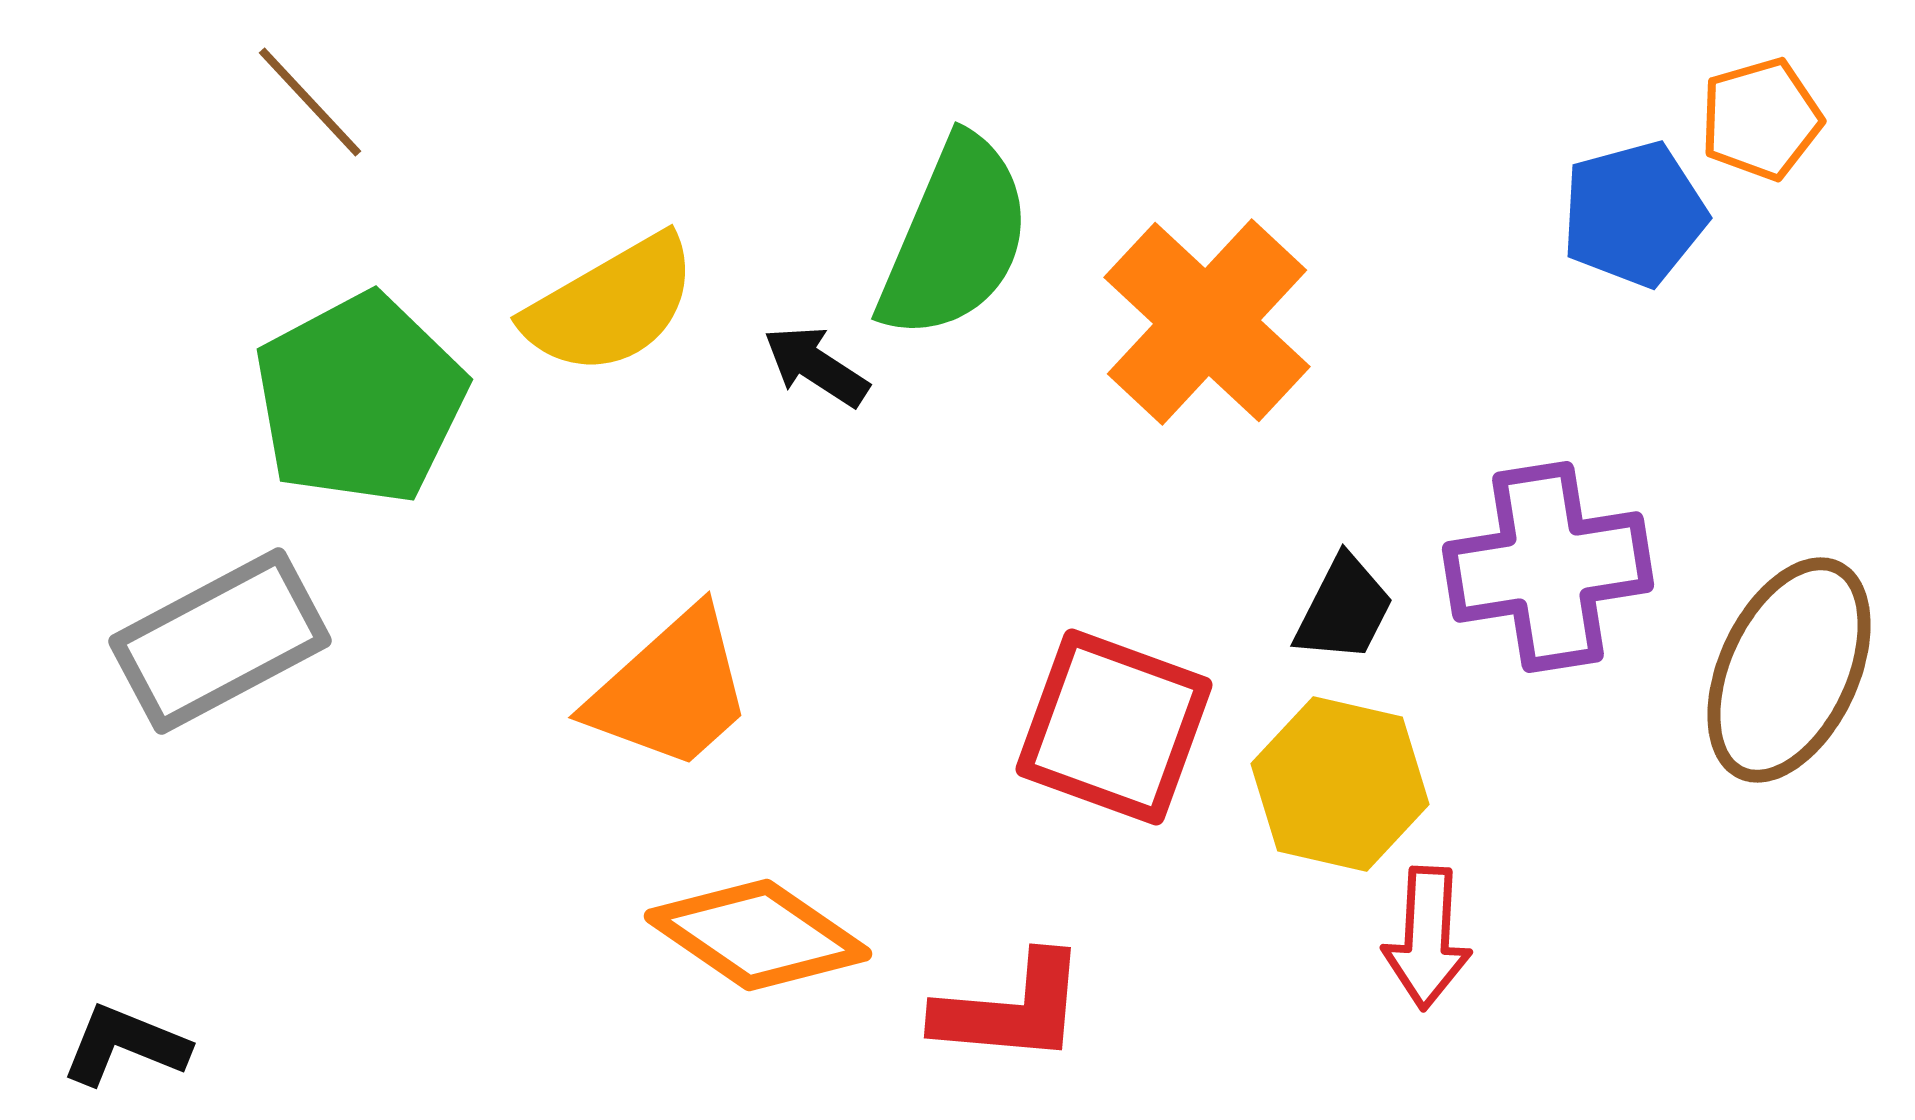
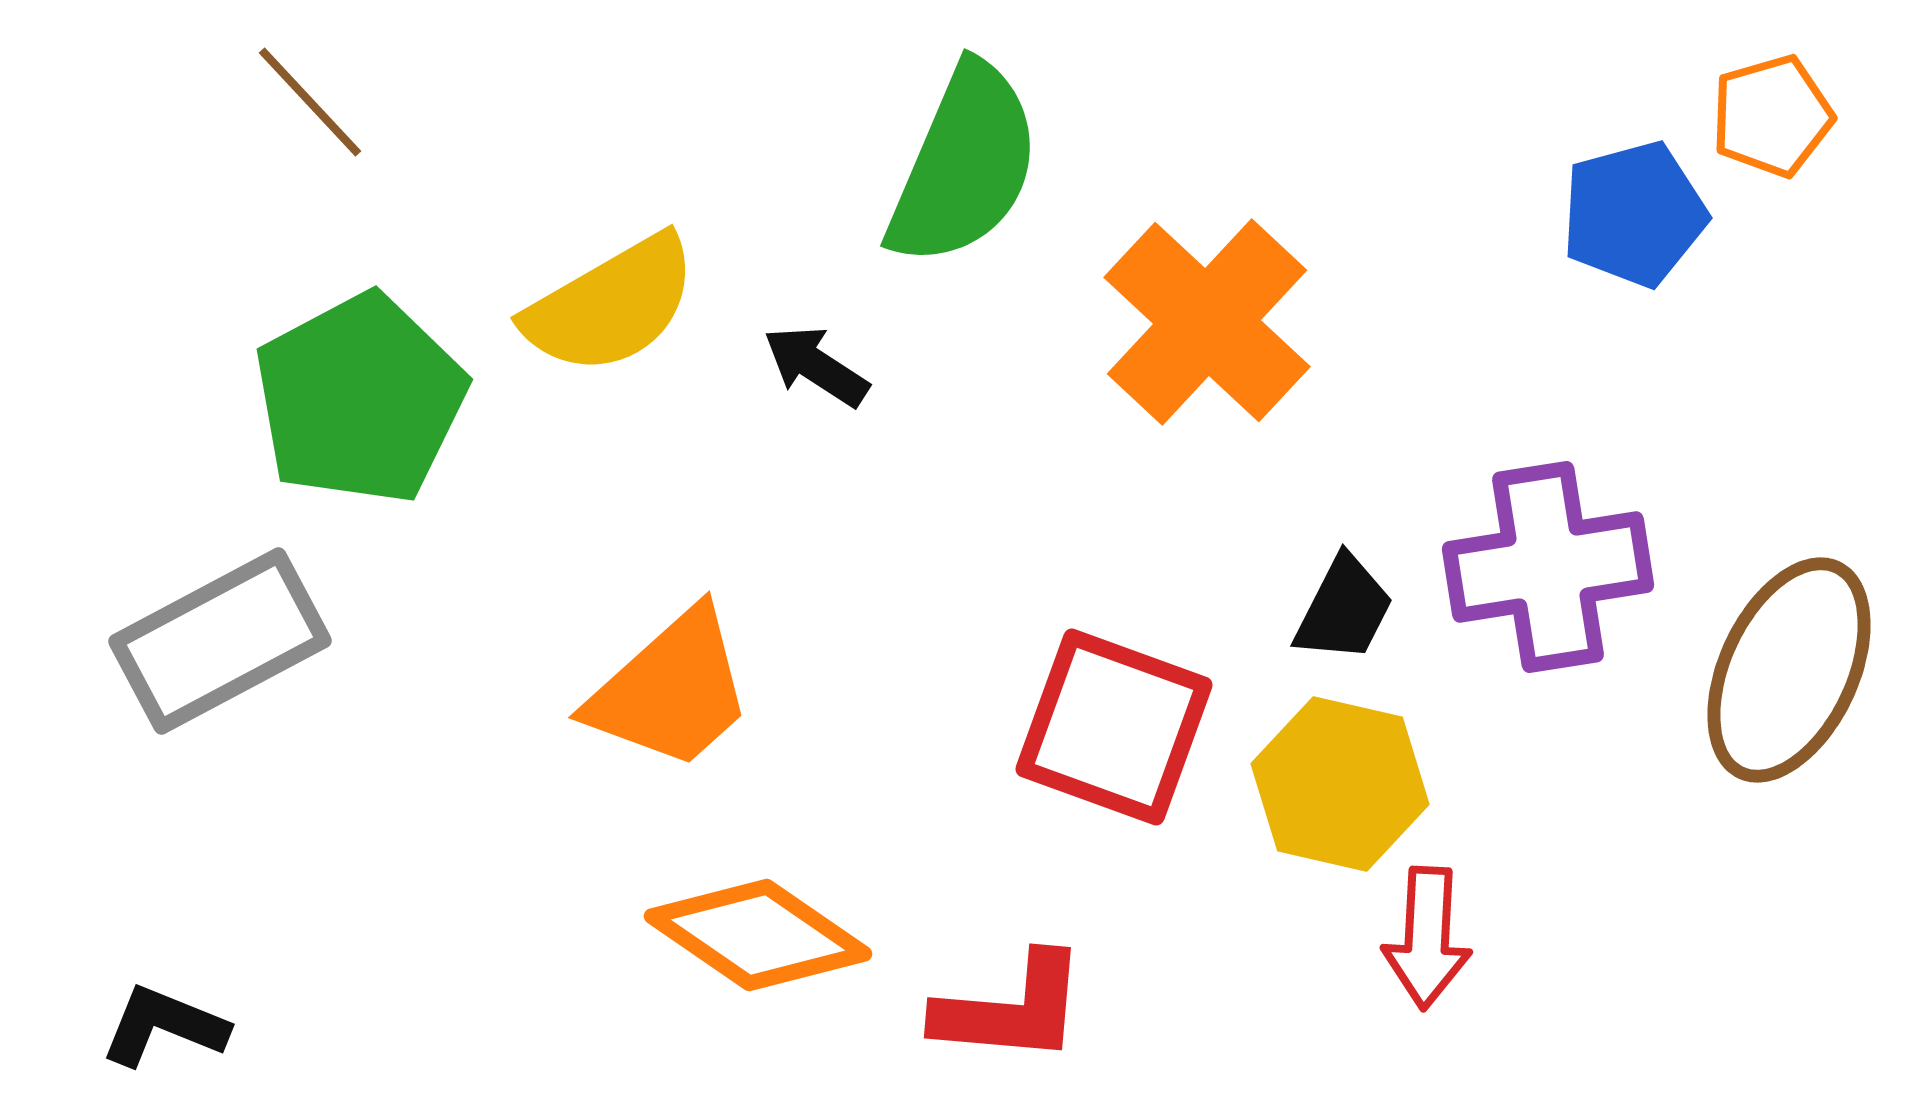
orange pentagon: moved 11 px right, 3 px up
green semicircle: moved 9 px right, 73 px up
black L-shape: moved 39 px right, 19 px up
